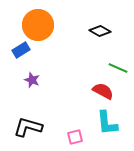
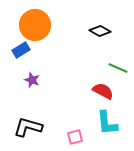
orange circle: moved 3 px left
